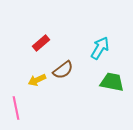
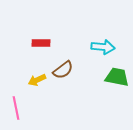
red rectangle: rotated 42 degrees clockwise
cyan arrow: moved 3 px right, 1 px up; rotated 65 degrees clockwise
green trapezoid: moved 5 px right, 5 px up
